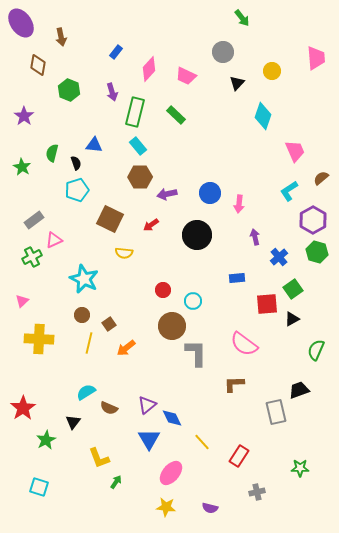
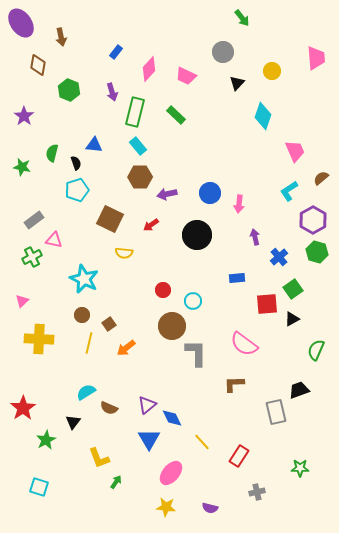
green star at (22, 167): rotated 18 degrees counterclockwise
pink triangle at (54, 240): rotated 36 degrees clockwise
